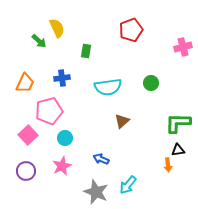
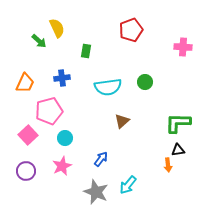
pink cross: rotated 18 degrees clockwise
green circle: moved 6 px left, 1 px up
blue arrow: rotated 105 degrees clockwise
